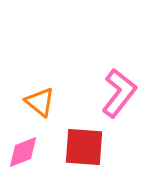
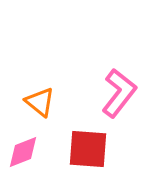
red square: moved 4 px right, 2 px down
